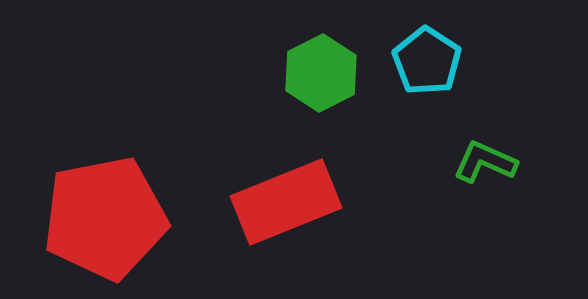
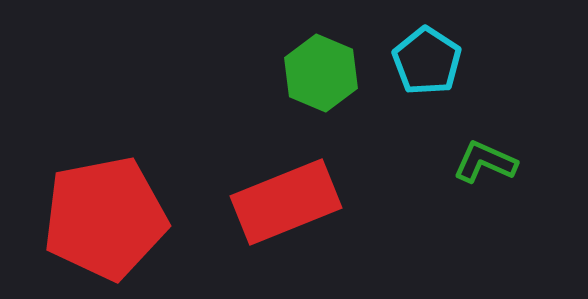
green hexagon: rotated 10 degrees counterclockwise
